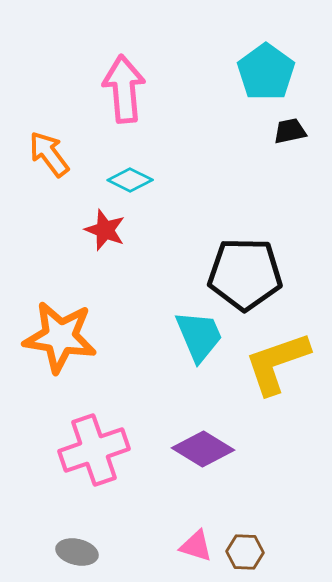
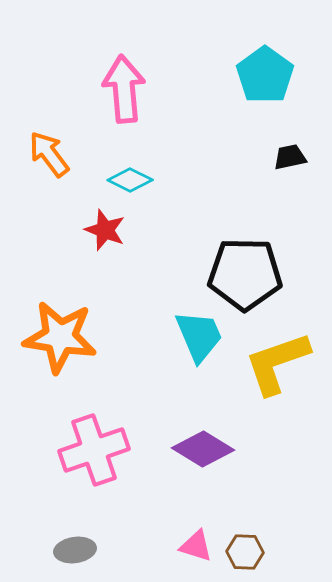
cyan pentagon: moved 1 px left, 3 px down
black trapezoid: moved 26 px down
gray ellipse: moved 2 px left, 2 px up; rotated 21 degrees counterclockwise
